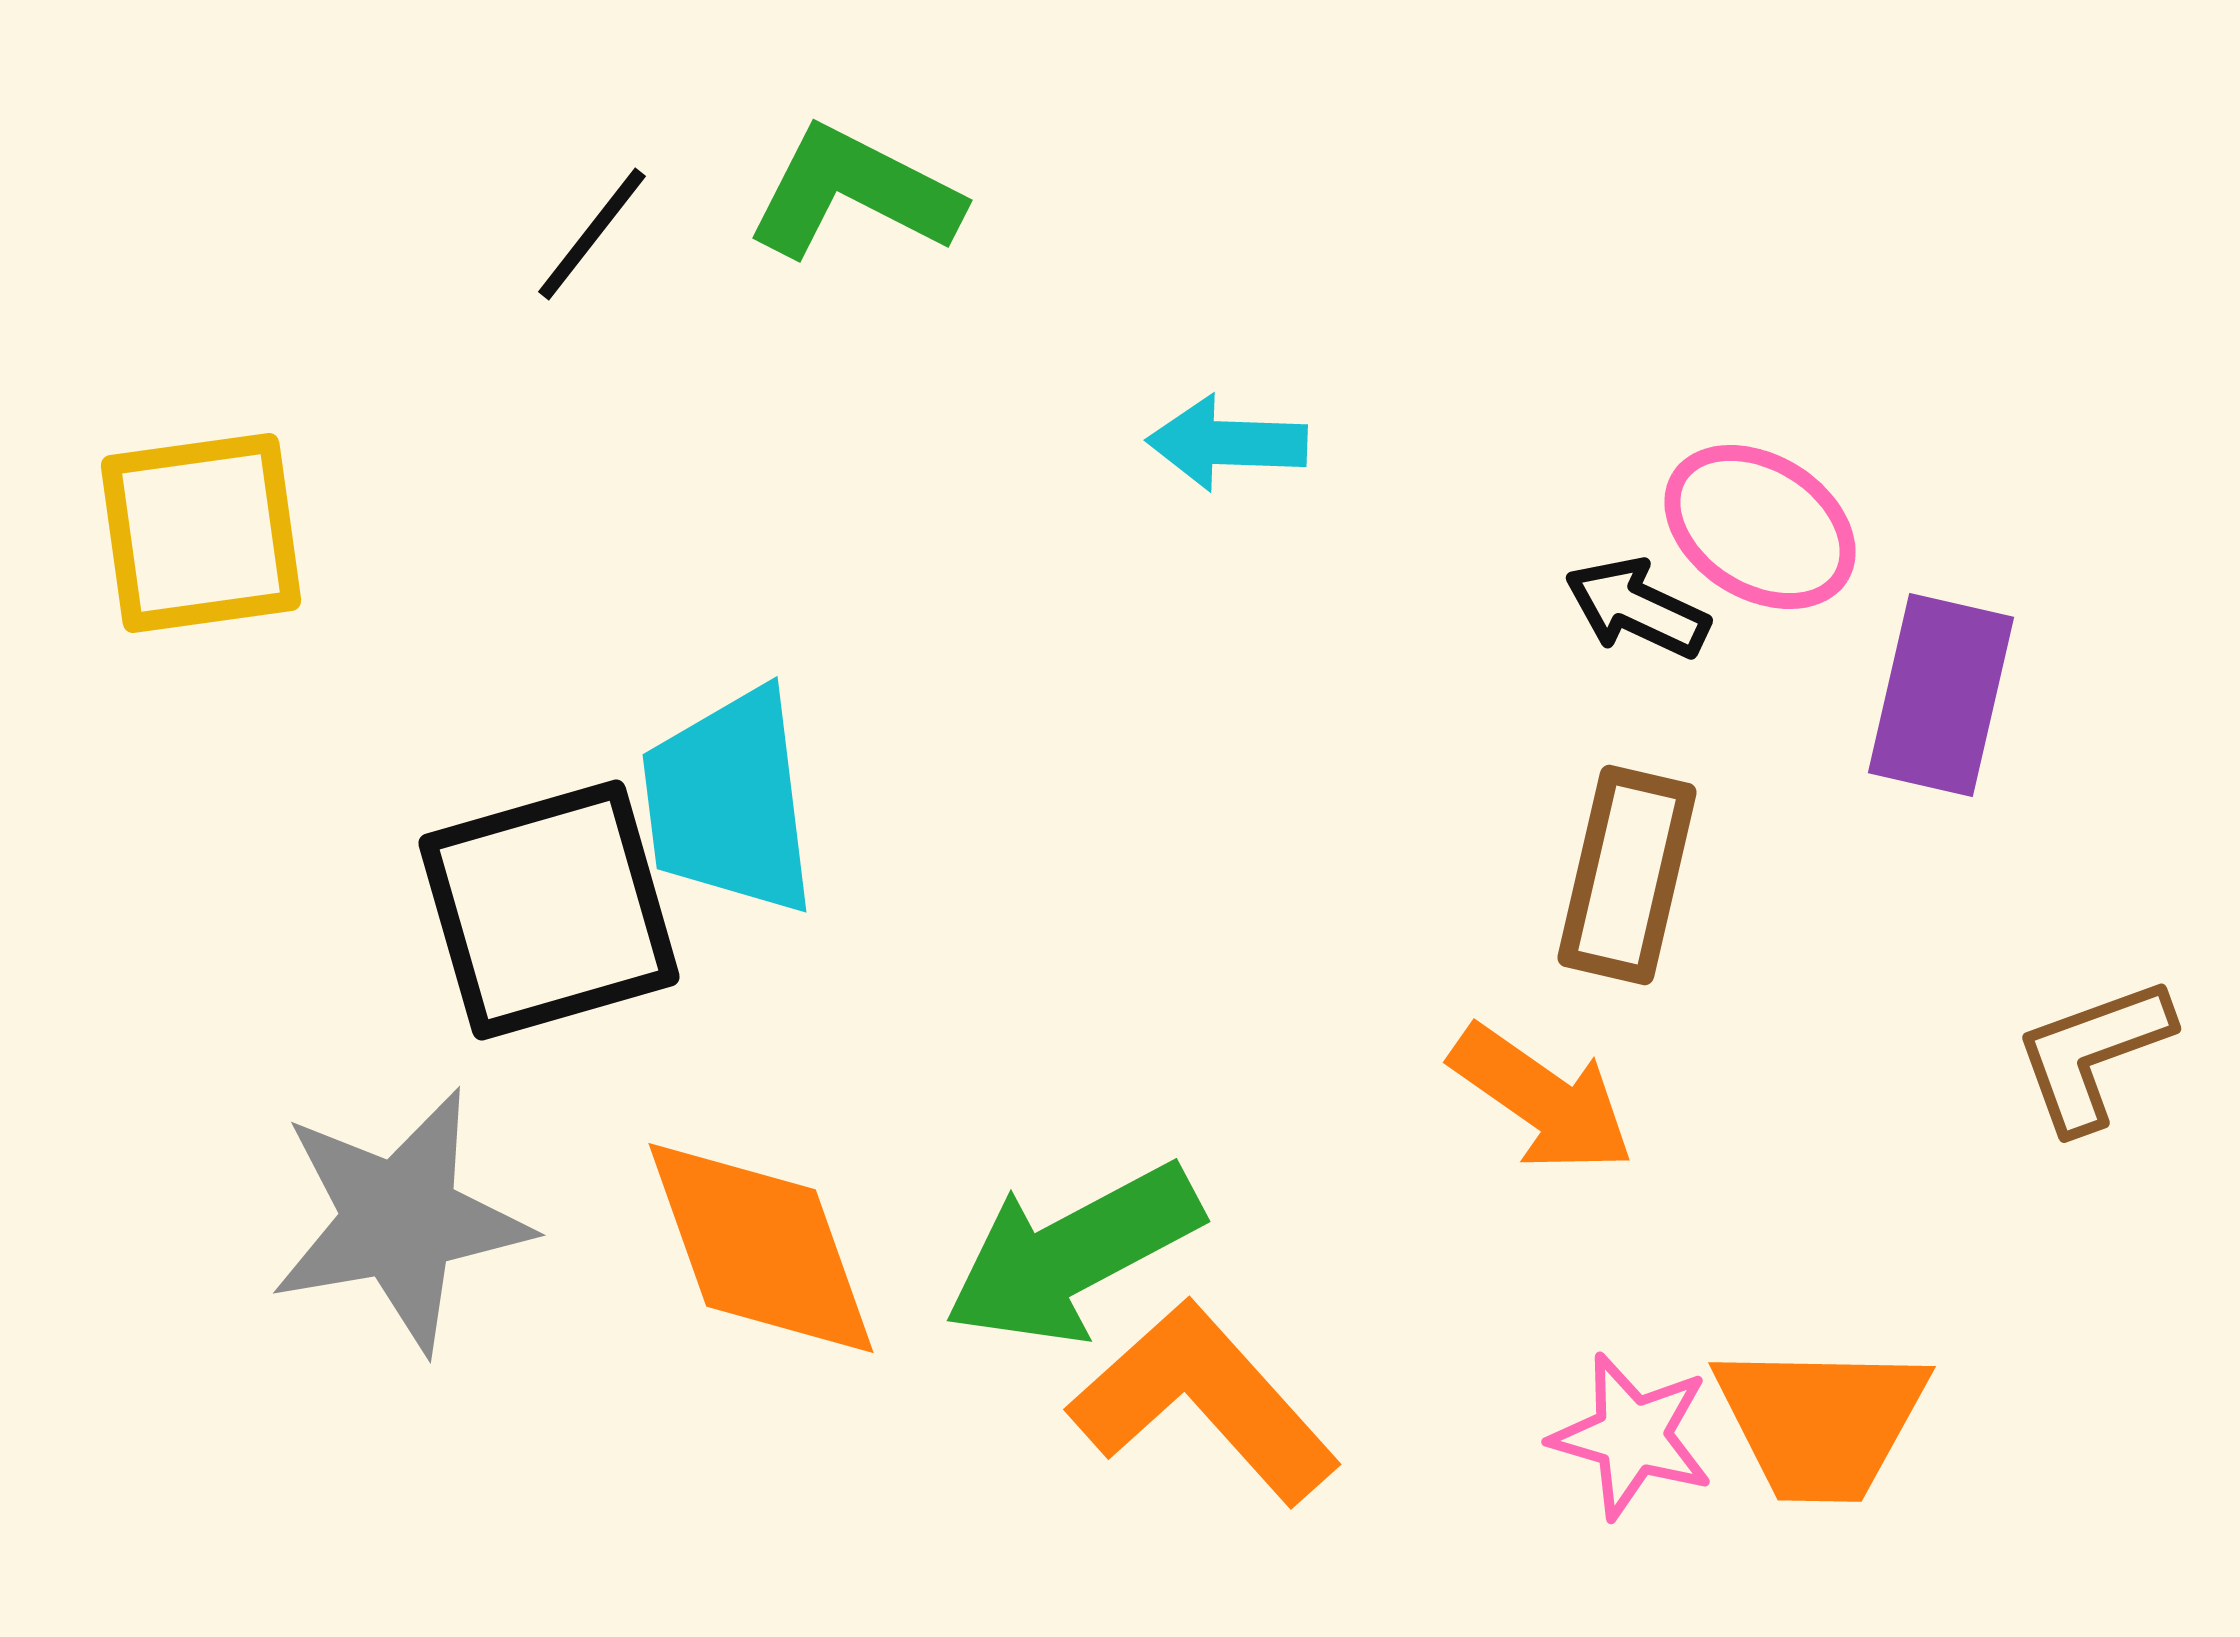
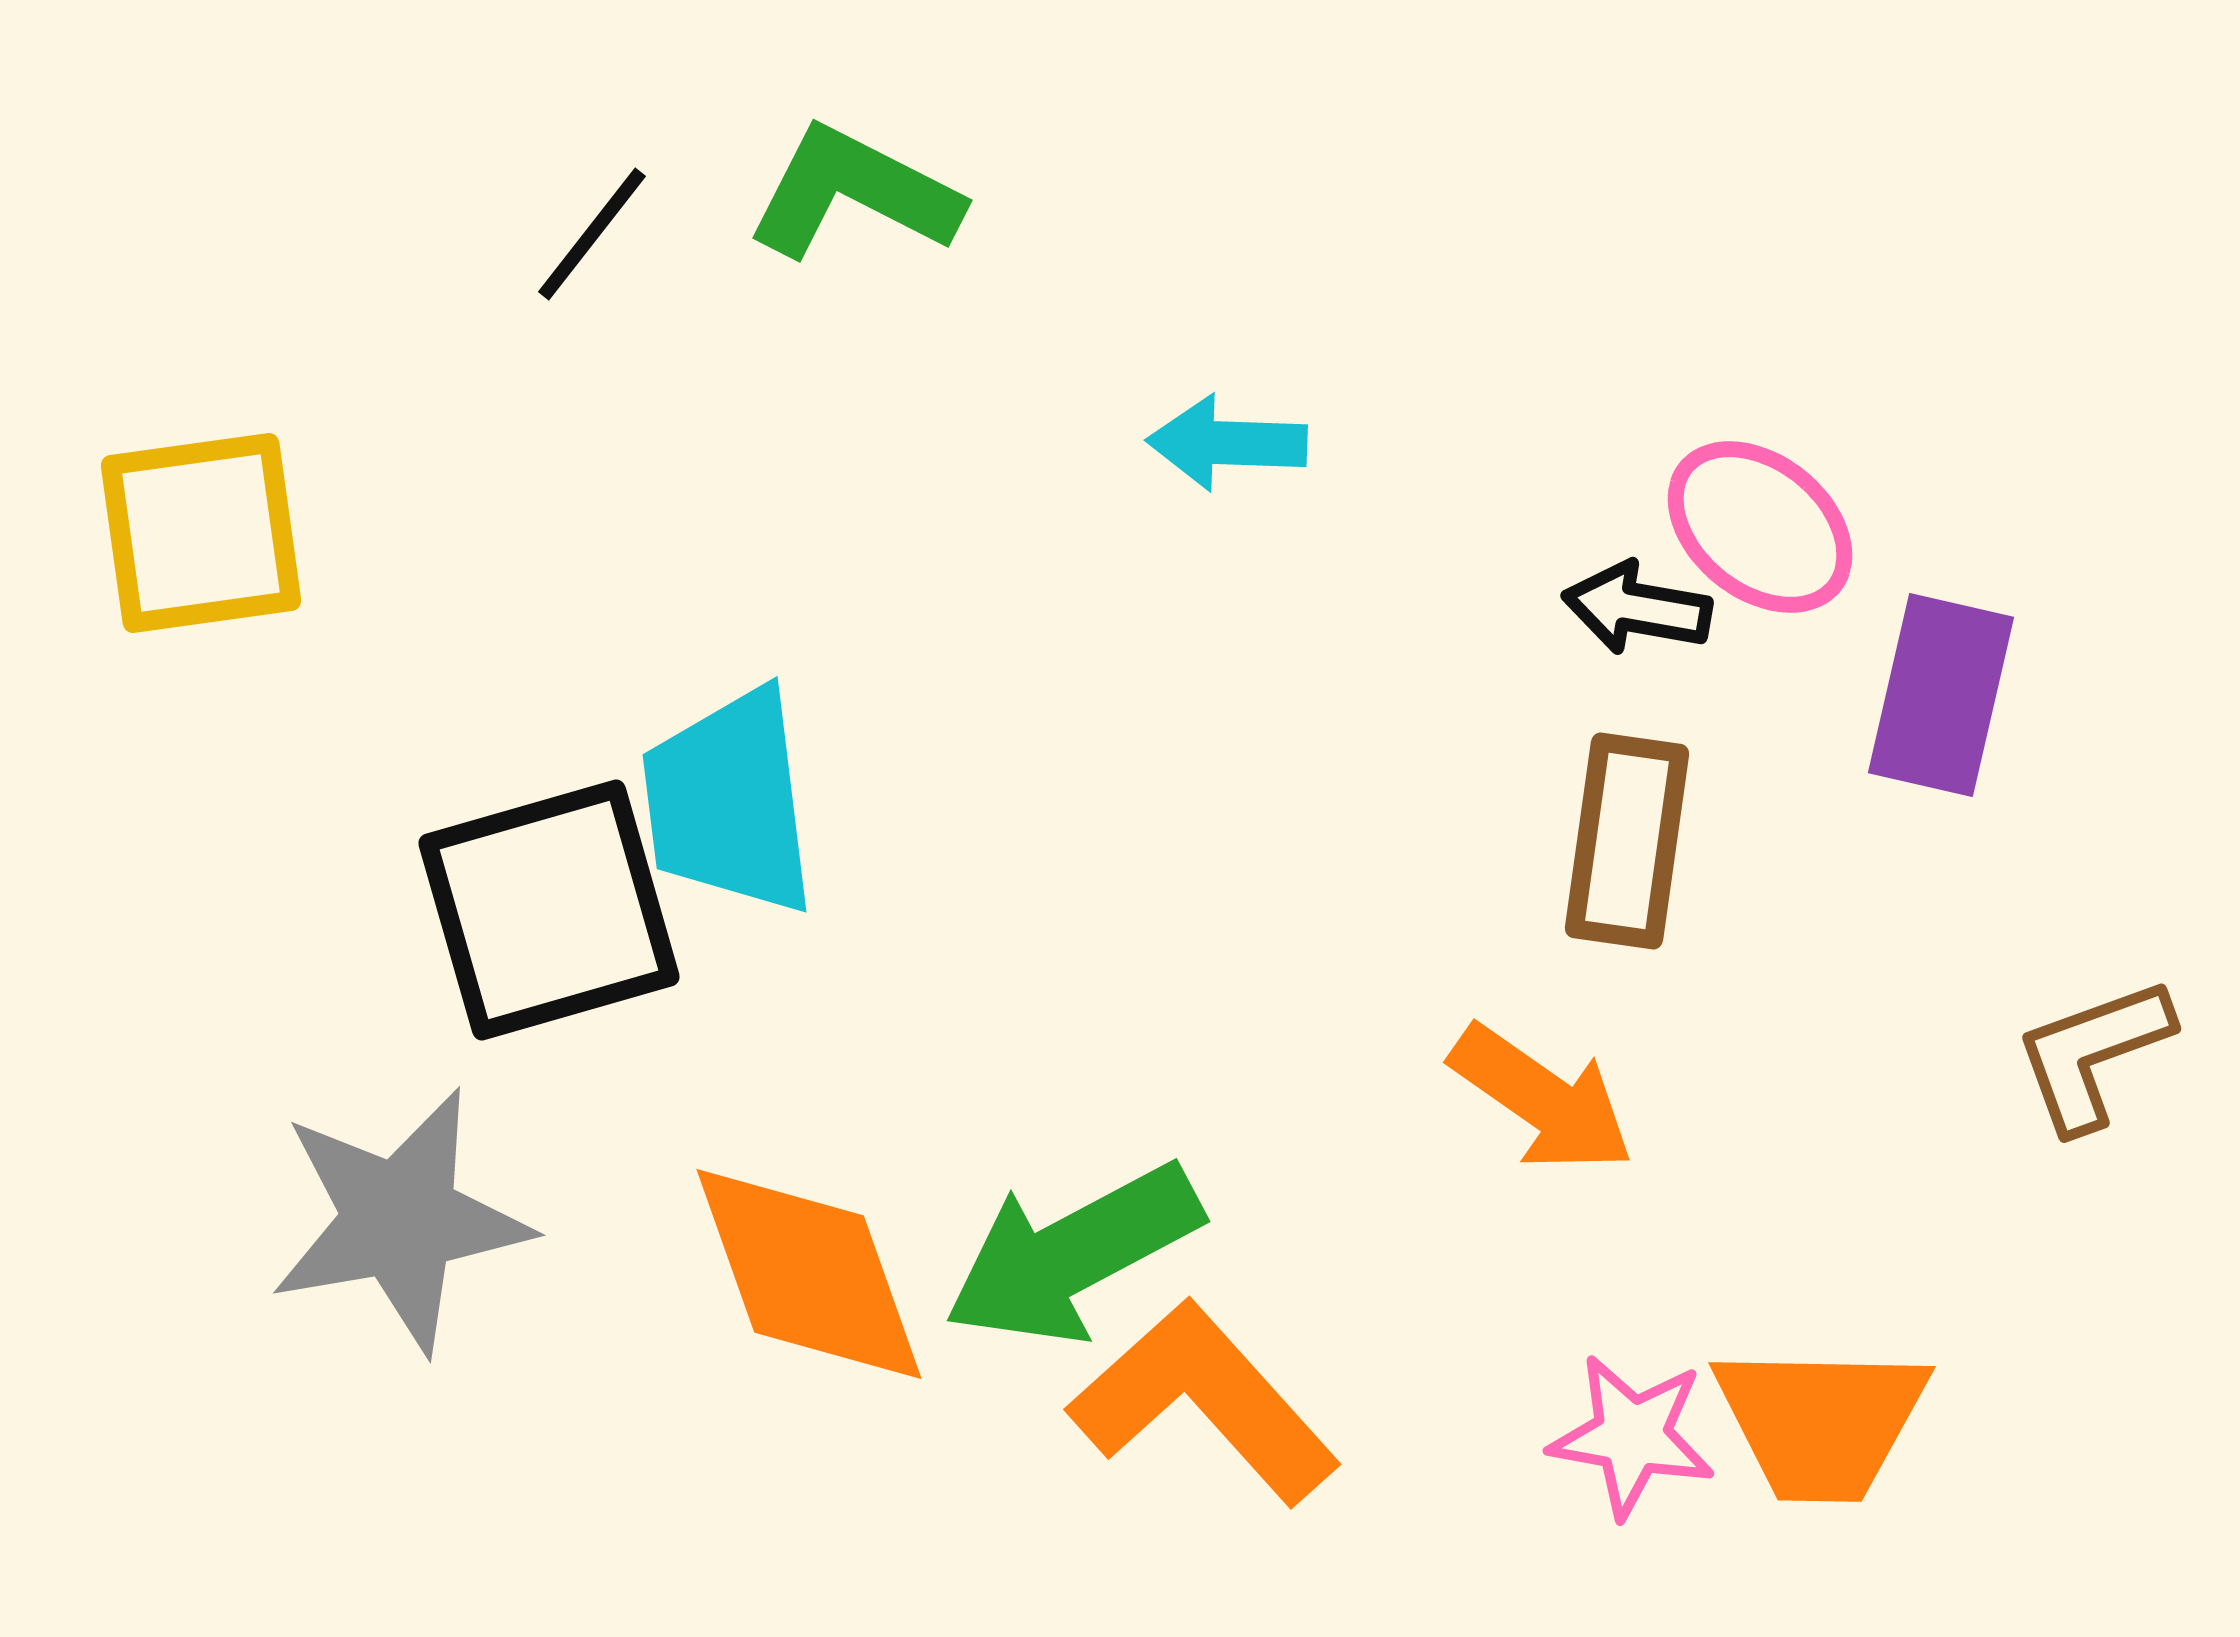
pink ellipse: rotated 7 degrees clockwise
black arrow: rotated 15 degrees counterclockwise
brown rectangle: moved 34 px up; rotated 5 degrees counterclockwise
orange diamond: moved 48 px right, 26 px down
pink star: rotated 6 degrees counterclockwise
